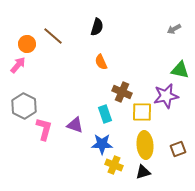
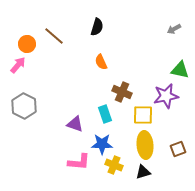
brown line: moved 1 px right
yellow square: moved 1 px right, 3 px down
purple triangle: moved 1 px up
pink L-shape: moved 35 px right, 33 px down; rotated 80 degrees clockwise
